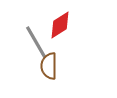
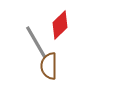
red diamond: rotated 12 degrees counterclockwise
